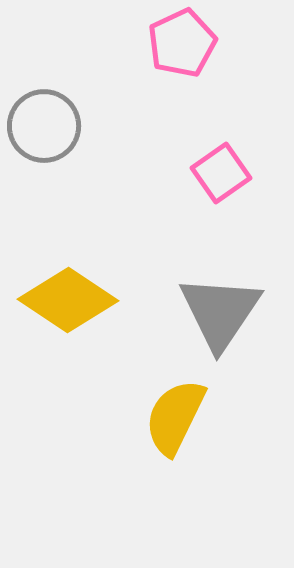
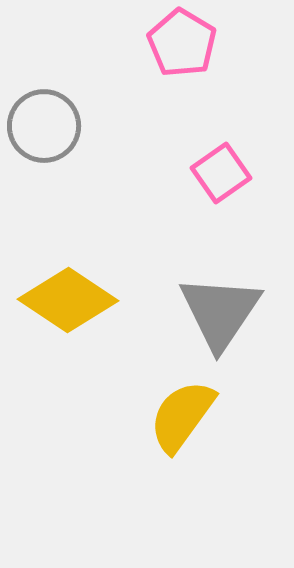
pink pentagon: rotated 16 degrees counterclockwise
yellow semicircle: moved 7 px right, 1 px up; rotated 10 degrees clockwise
